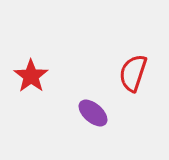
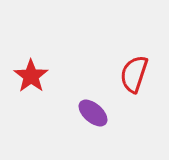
red semicircle: moved 1 px right, 1 px down
